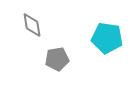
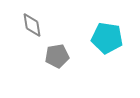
gray pentagon: moved 3 px up
